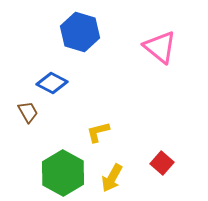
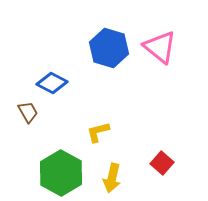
blue hexagon: moved 29 px right, 16 px down
green hexagon: moved 2 px left
yellow arrow: rotated 16 degrees counterclockwise
